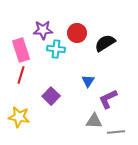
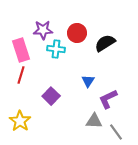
yellow star: moved 1 px right, 4 px down; rotated 25 degrees clockwise
gray line: rotated 60 degrees clockwise
